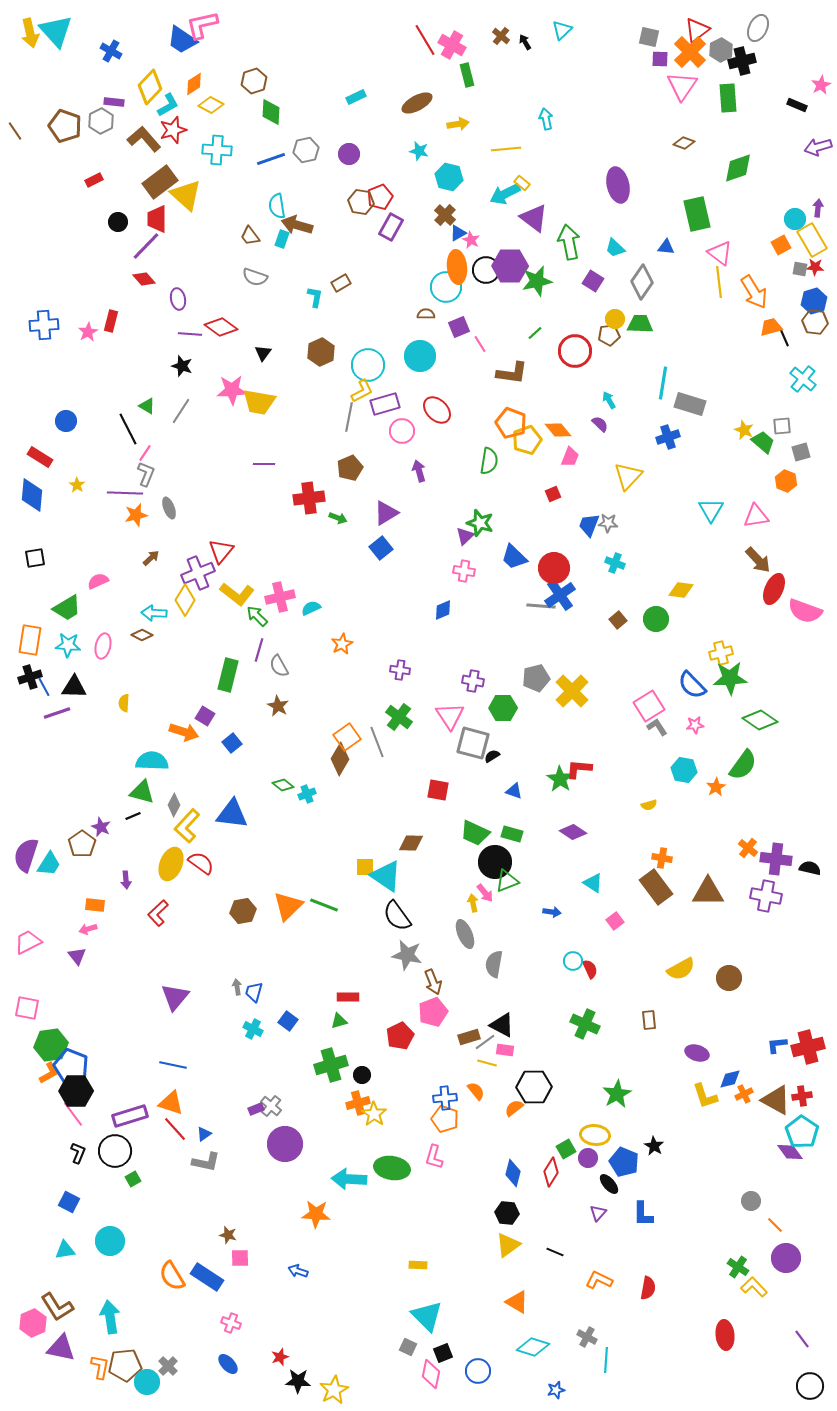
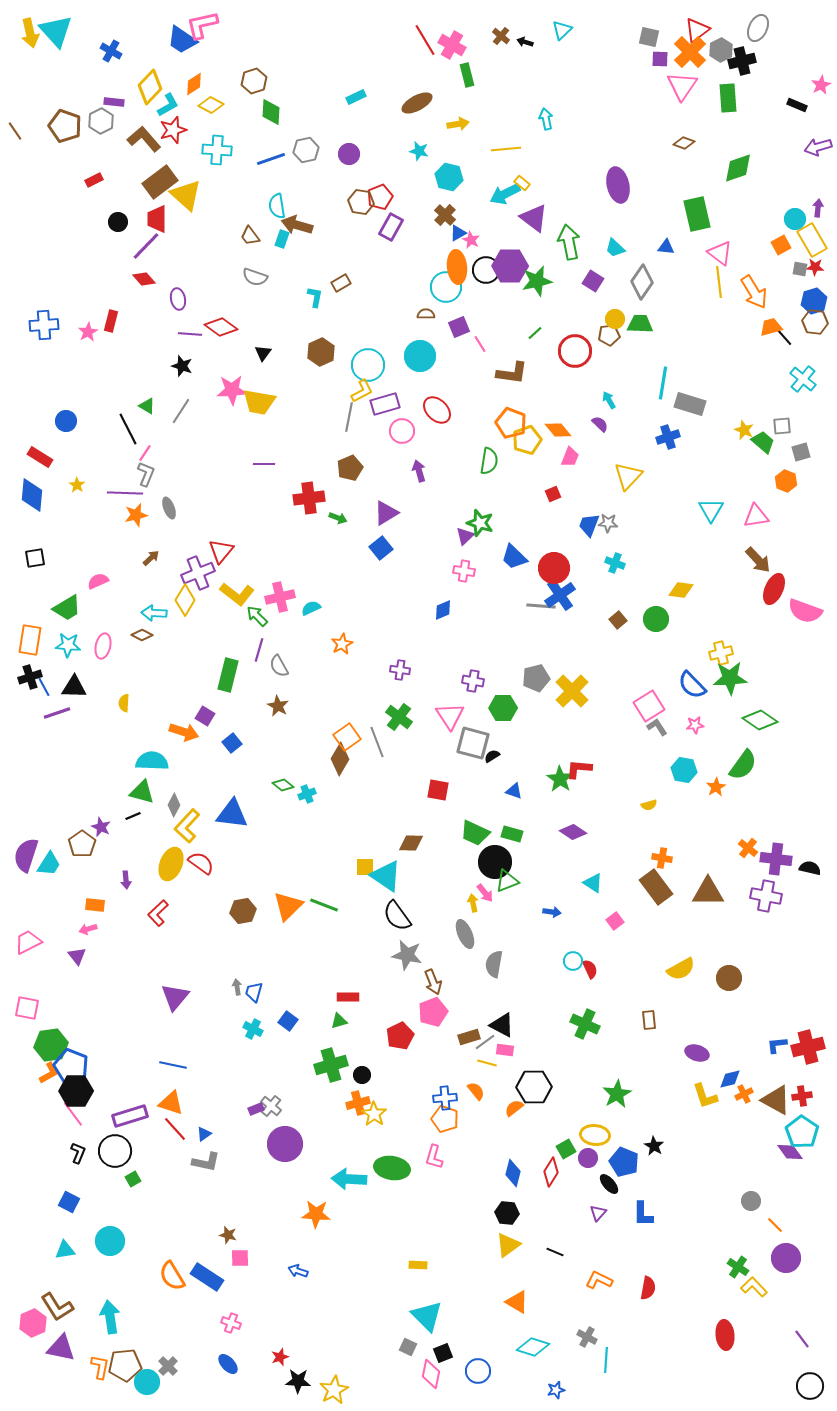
black arrow at (525, 42): rotated 42 degrees counterclockwise
black line at (784, 337): rotated 18 degrees counterclockwise
